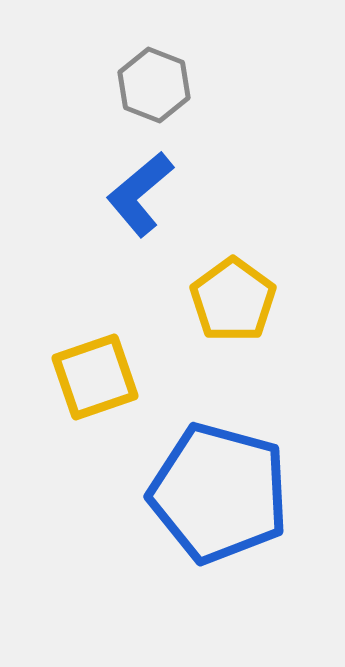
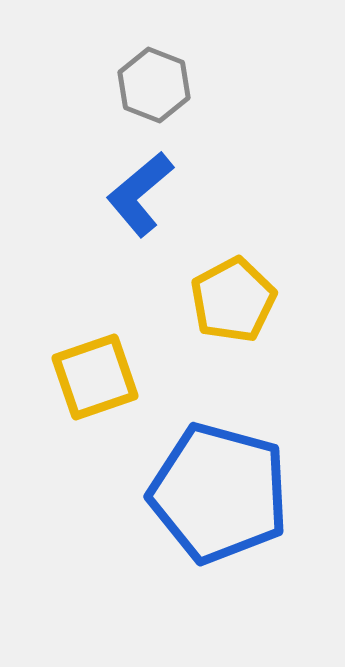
yellow pentagon: rotated 8 degrees clockwise
